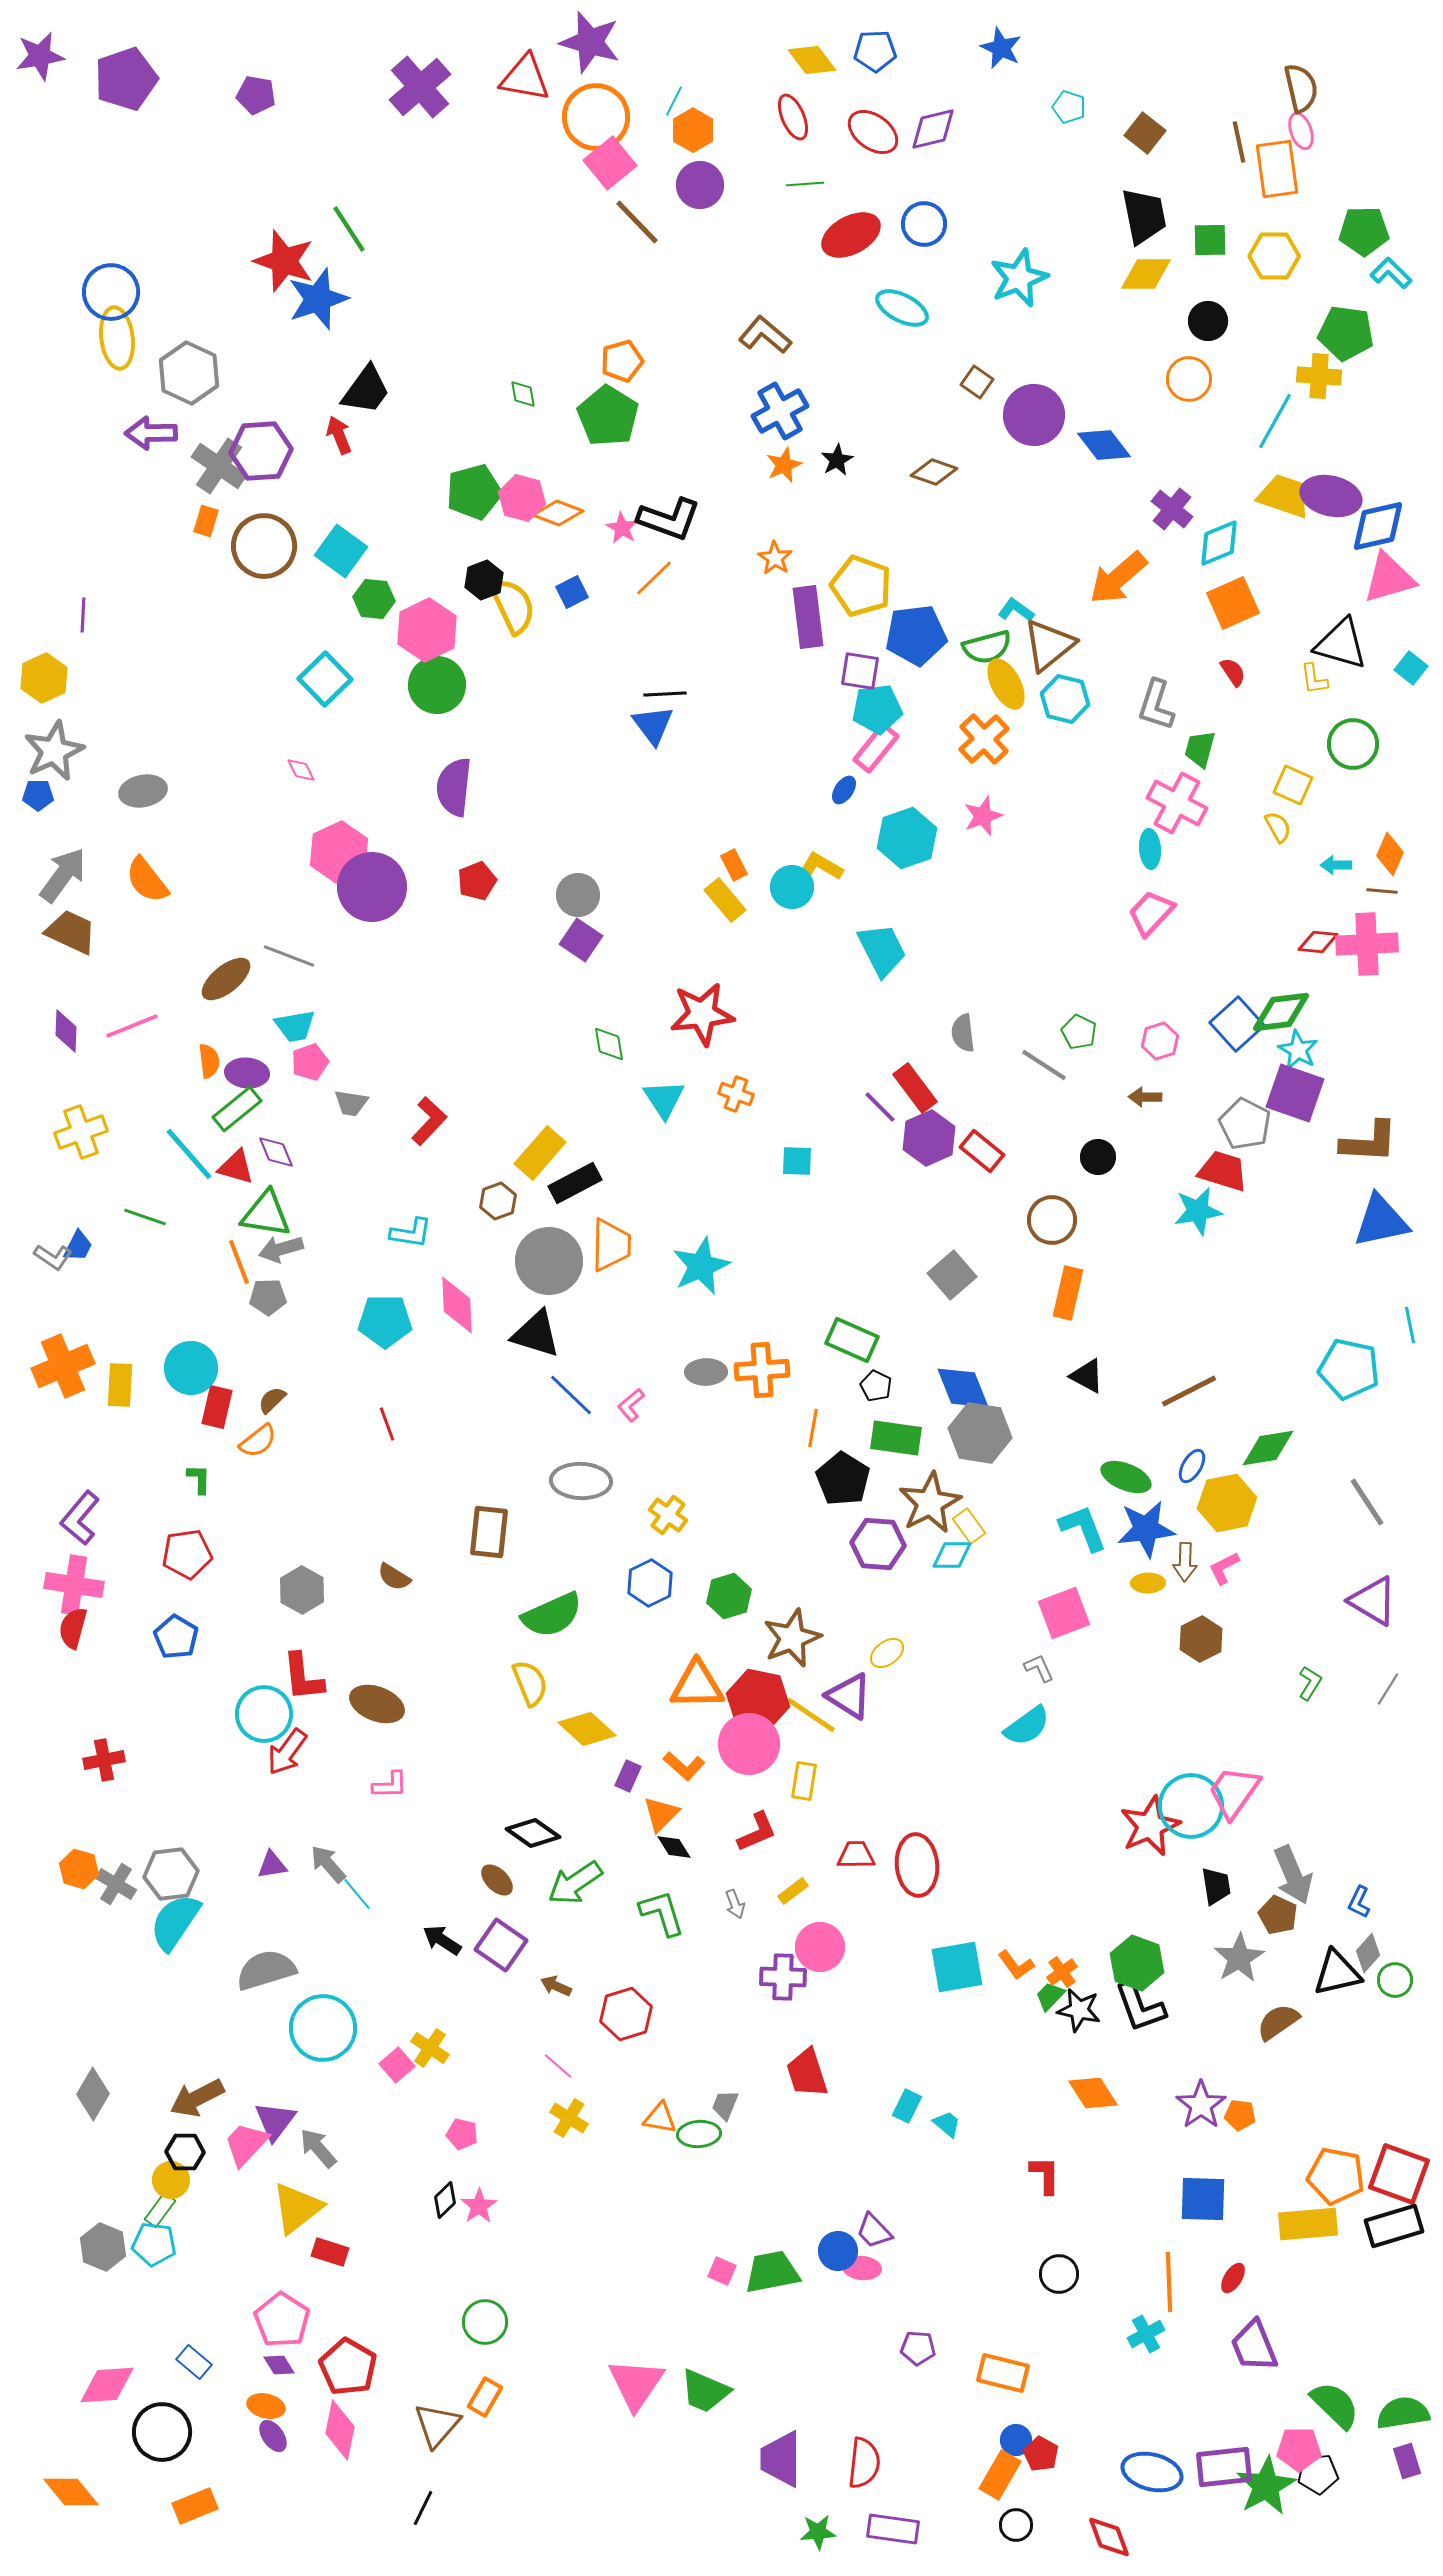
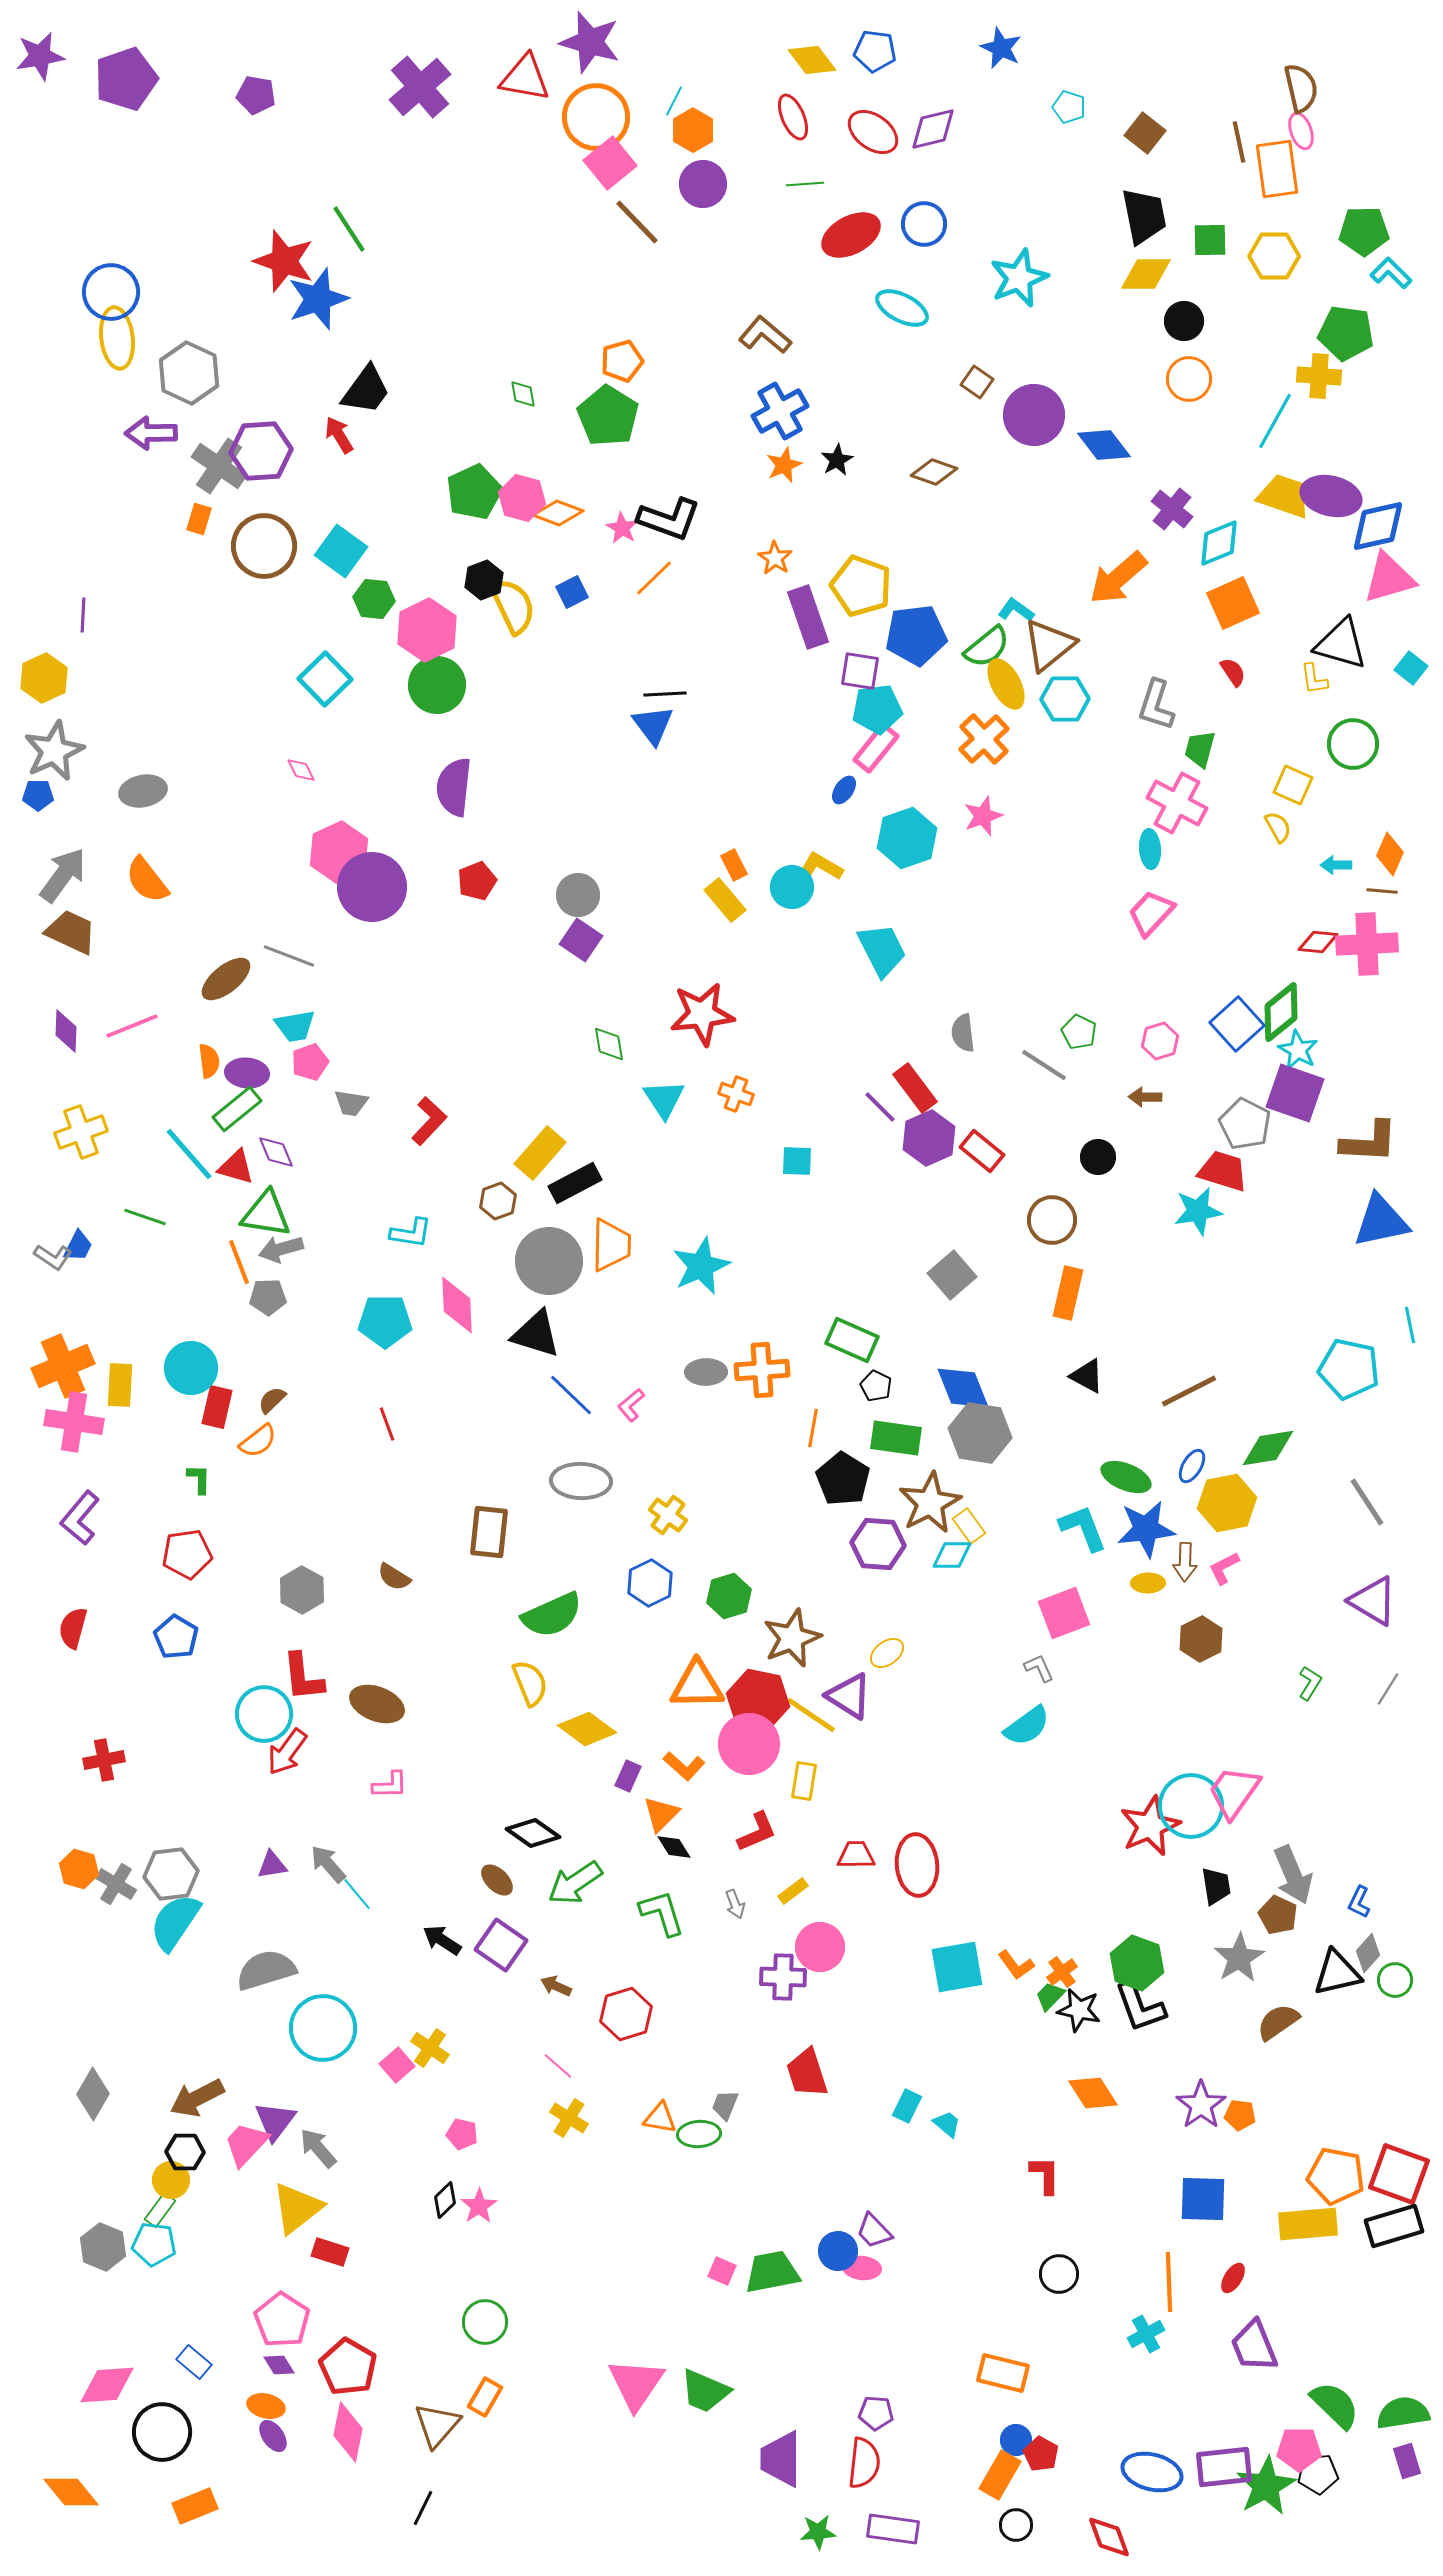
blue pentagon at (875, 51): rotated 9 degrees clockwise
purple circle at (700, 185): moved 3 px right, 1 px up
black circle at (1208, 321): moved 24 px left
red arrow at (339, 435): rotated 9 degrees counterclockwise
green pentagon at (474, 492): rotated 10 degrees counterclockwise
orange rectangle at (206, 521): moved 7 px left, 2 px up
purple rectangle at (808, 617): rotated 12 degrees counterclockwise
green semicircle at (987, 647): rotated 24 degrees counterclockwise
cyan hexagon at (1065, 699): rotated 15 degrees counterclockwise
green diamond at (1281, 1012): rotated 32 degrees counterclockwise
pink cross at (74, 1585): moved 163 px up
yellow diamond at (587, 1729): rotated 6 degrees counterclockwise
purple pentagon at (918, 2348): moved 42 px left, 65 px down
pink diamond at (340, 2430): moved 8 px right, 2 px down
